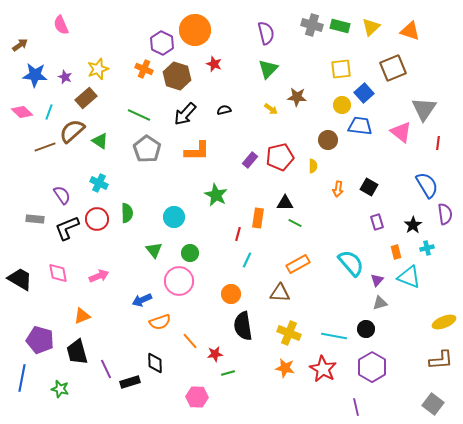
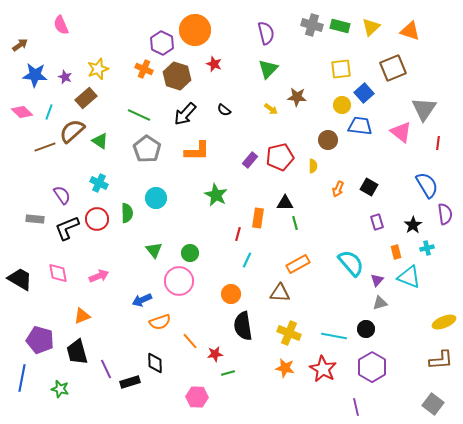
black semicircle at (224, 110): rotated 128 degrees counterclockwise
orange arrow at (338, 189): rotated 14 degrees clockwise
cyan circle at (174, 217): moved 18 px left, 19 px up
green line at (295, 223): rotated 48 degrees clockwise
